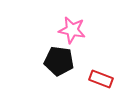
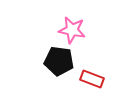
red rectangle: moved 9 px left
